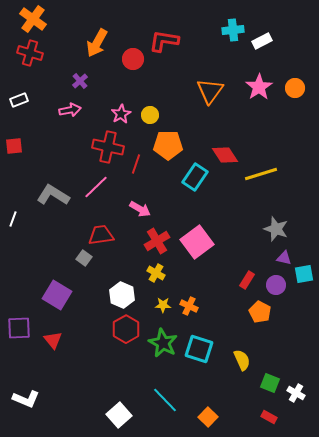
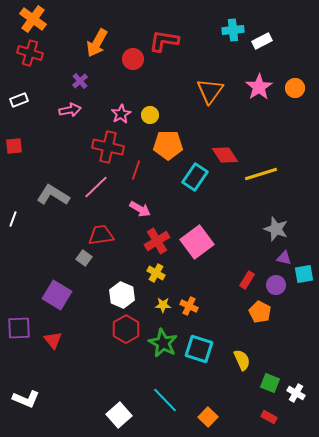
red line at (136, 164): moved 6 px down
